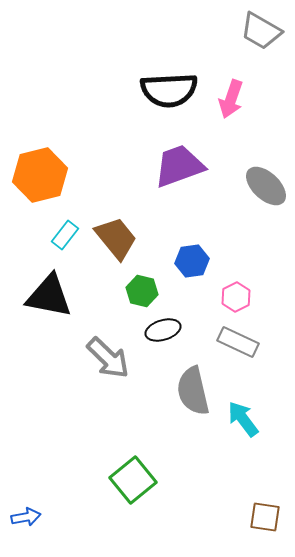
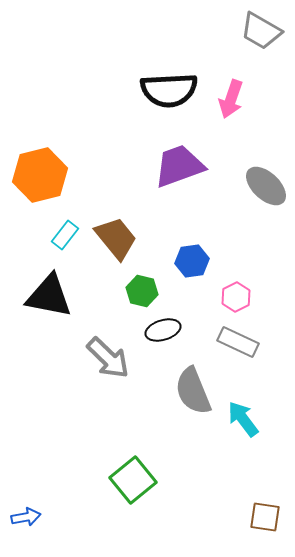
gray semicircle: rotated 9 degrees counterclockwise
